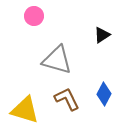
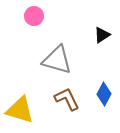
yellow triangle: moved 5 px left
